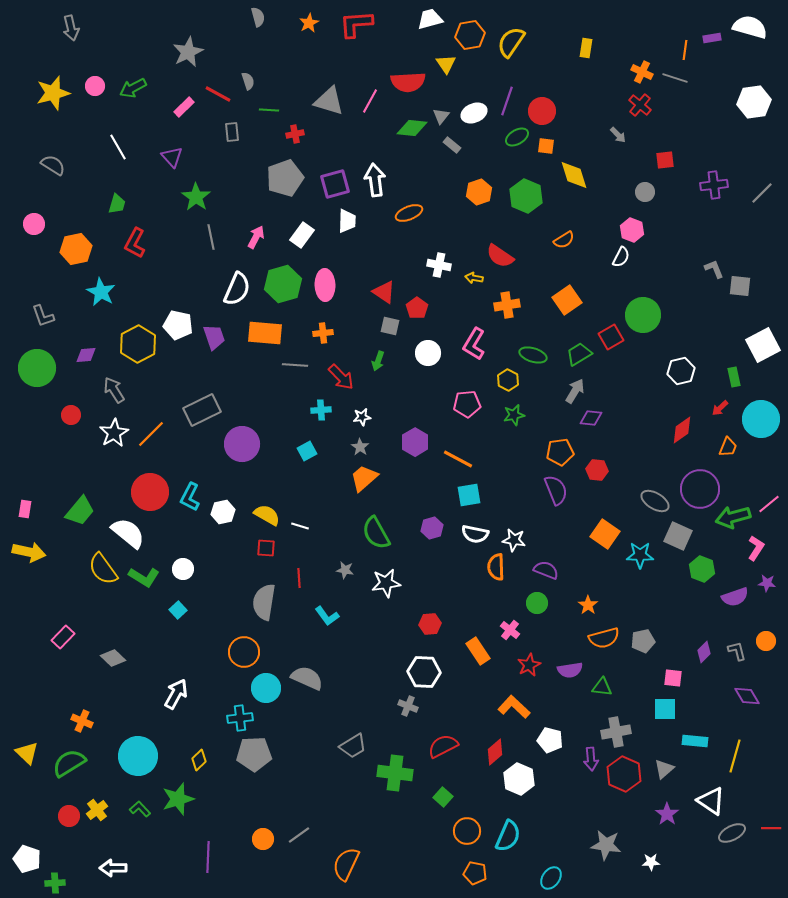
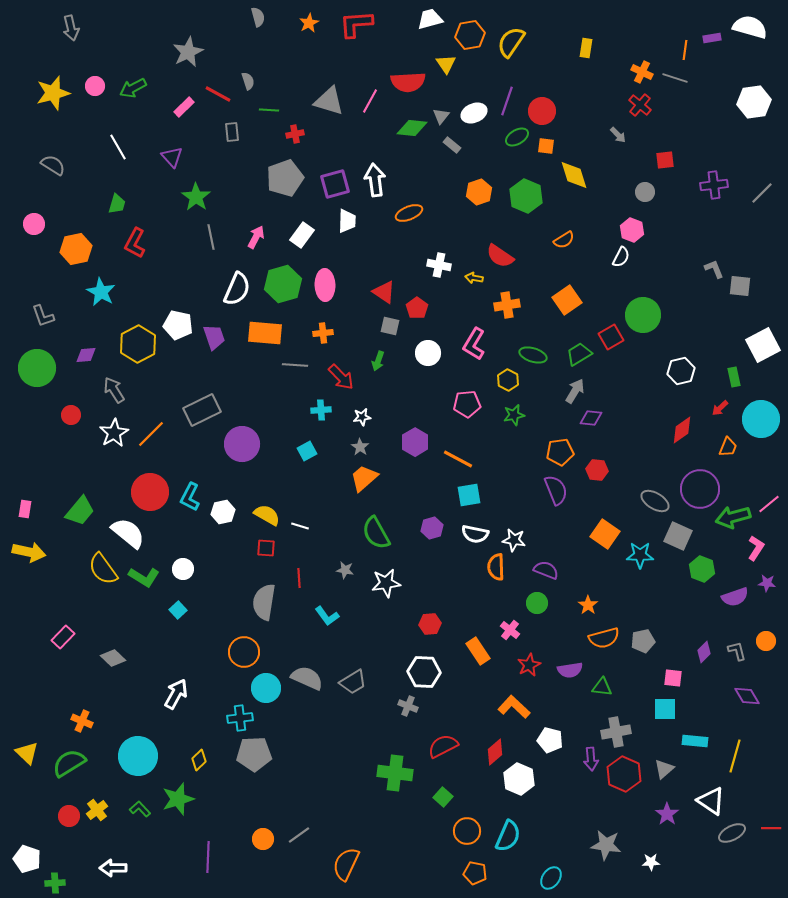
gray trapezoid at (353, 746): moved 64 px up
